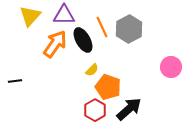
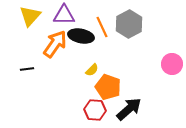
gray hexagon: moved 5 px up
black ellipse: moved 2 px left, 4 px up; rotated 50 degrees counterclockwise
pink circle: moved 1 px right, 3 px up
black line: moved 12 px right, 12 px up
red hexagon: rotated 25 degrees counterclockwise
